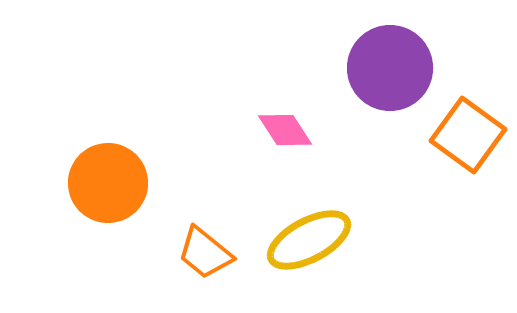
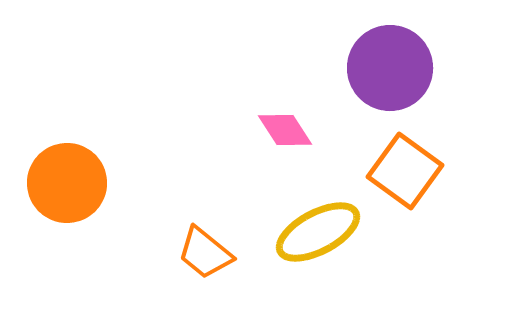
orange square: moved 63 px left, 36 px down
orange circle: moved 41 px left
yellow ellipse: moved 9 px right, 8 px up
